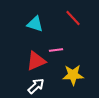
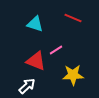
red line: rotated 24 degrees counterclockwise
pink line: rotated 24 degrees counterclockwise
red triangle: rotated 45 degrees clockwise
white arrow: moved 9 px left
